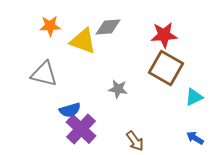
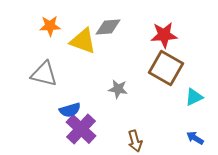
brown arrow: rotated 20 degrees clockwise
